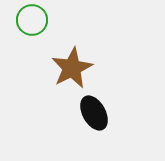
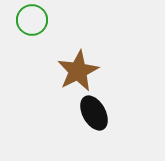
brown star: moved 6 px right, 3 px down
